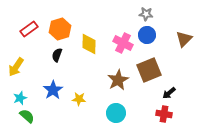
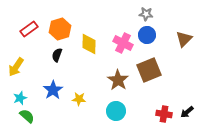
brown star: rotated 10 degrees counterclockwise
black arrow: moved 18 px right, 19 px down
cyan circle: moved 2 px up
